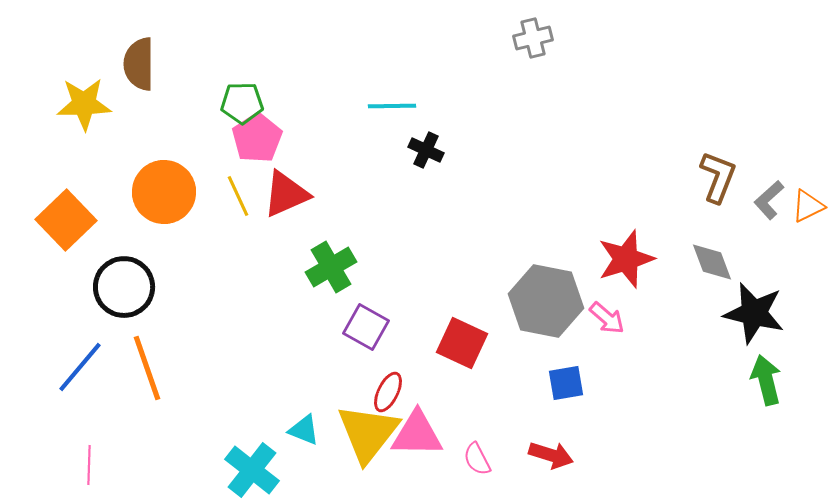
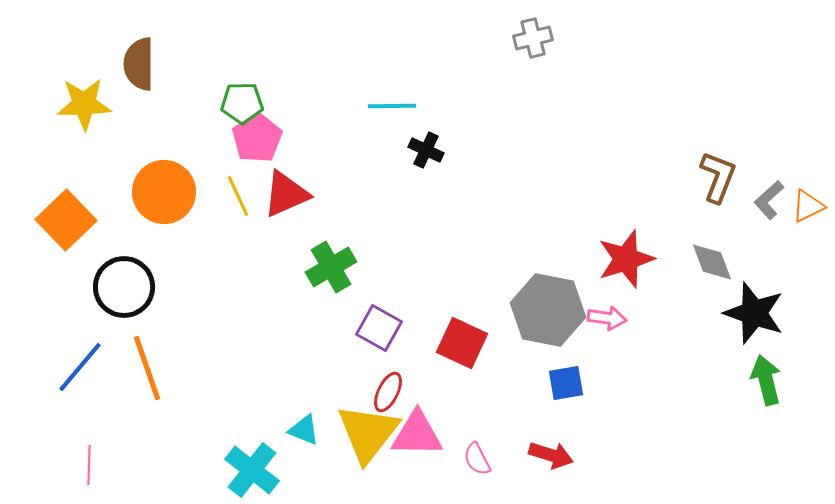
gray hexagon: moved 2 px right, 9 px down
black star: rotated 6 degrees clockwise
pink arrow: rotated 33 degrees counterclockwise
purple square: moved 13 px right, 1 px down
